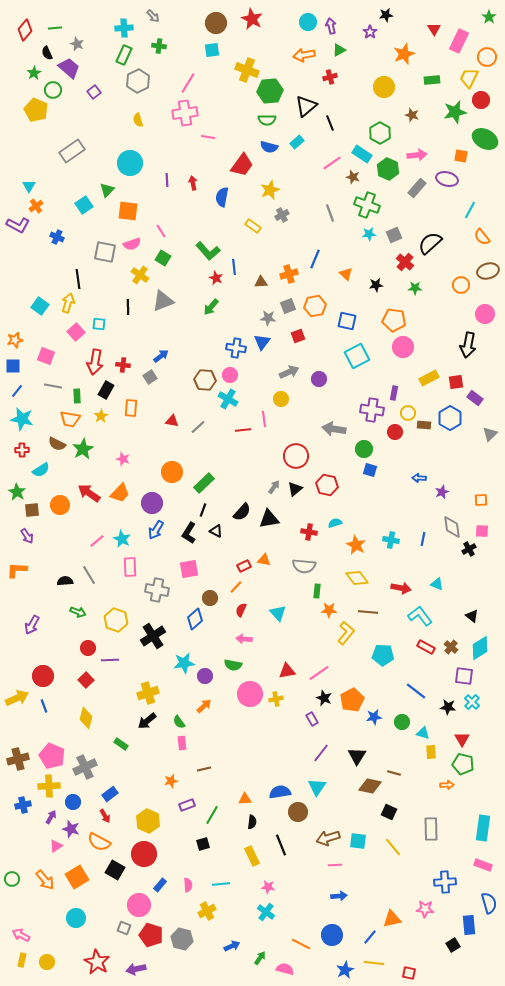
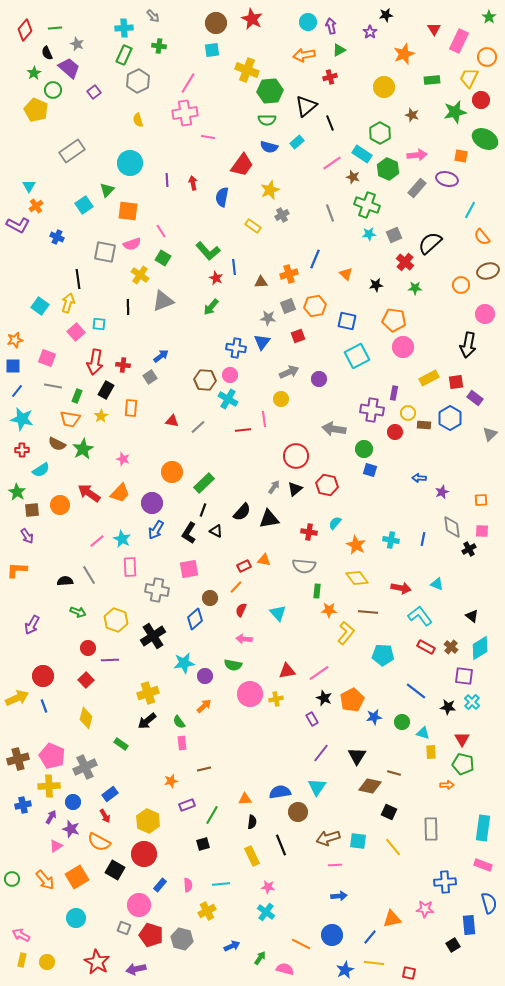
pink square at (46, 356): moved 1 px right, 2 px down
green rectangle at (77, 396): rotated 24 degrees clockwise
cyan semicircle at (335, 523): rotated 32 degrees counterclockwise
